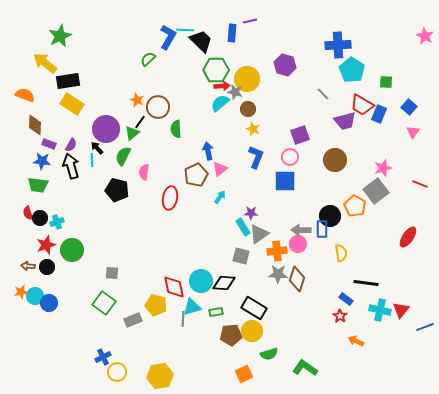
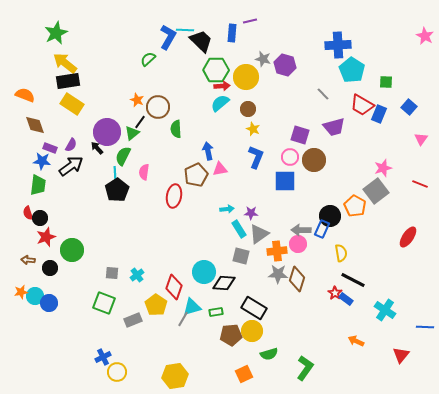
green star at (60, 36): moved 4 px left, 3 px up
yellow arrow at (45, 63): moved 20 px right
yellow circle at (247, 79): moved 1 px left, 2 px up
gray star at (235, 92): moved 28 px right, 33 px up
purple trapezoid at (345, 121): moved 11 px left, 6 px down
brown diamond at (35, 125): rotated 20 degrees counterclockwise
purple circle at (106, 129): moved 1 px right, 3 px down
pink triangle at (413, 132): moved 8 px right, 7 px down
purple square at (300, 135): rotated 36 degrees clockwise
purple rectangle at (49, 144): moved 1 px right, 4 px down
cyan line at (92, 160): moved 23 px right, 13 px down
brown circle at (335, 160): moved 21 px left
black arrow at (71, 166): rotated 70 degrees clockwise
pink triangle at (220, 169): rotated 28 degrees clockwise
green trapezoid at (38, 185): rotated 90 degrees counterclockwise
black pentagon at (117, 190): rotated 25 degrees clockwise
cyan arrow at (220, 197): moved 7 px right, 12 px down; rotated 48 degrees clockwise
red ellipse at (170, 198): moved 4 px right, 2 px up
cyan cross at (57, 222): moved 80 px right, 53 px down; rotated 16 degrees counterclockwise
cyan rectangle at (243, 227): moved 4 px left, 2 px down
blue rectangle at (322, 229): rotated 24 degrees clockwise
red star at (46, 245): moved 8 px up
brown arrow at (28, 266): moved 6 px up
black circle at (47, 267): moved 3 px right, 1 px down
cyan circle at (201, 281): moved 3 px right, 9 px up
black line at (366, 283): moved 13 px left, 3 px up; rotated 20 degrees clockwise
red diamond at (174, 287): rotated 30 degrees clockwise
green square at (104, 303): rotated 15 degrees counterclockwise
yellow pentagon at (156, 305): rotated 20 degrees clockwise
cyan cross at (380, 310): moved 5 px right; rotated 20 degrees clockwise
red triangle at (401, 310): moved 45 px down
red star at (340, 316): moved 5 px left, 23 px up
gray line at (183, 319): rotated 28 degrees clockwise
blue line at (425, 327): rotated 24 degrees clockwise
green L-shape at (305, 368): rotated 90 degrees clockwise
yellow hexagon at (160, 376): moved 15 px right
